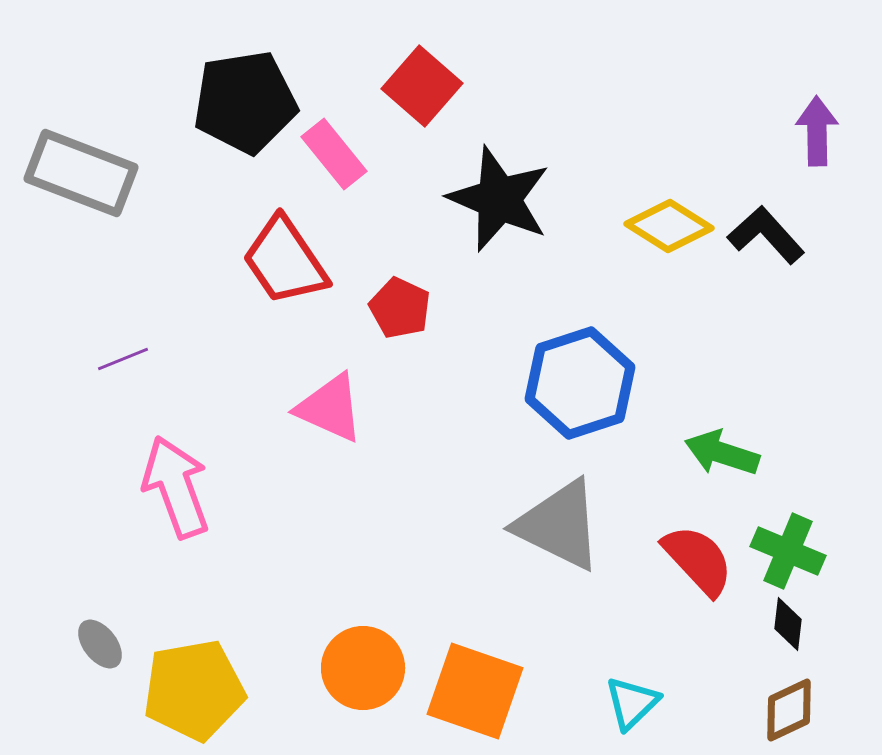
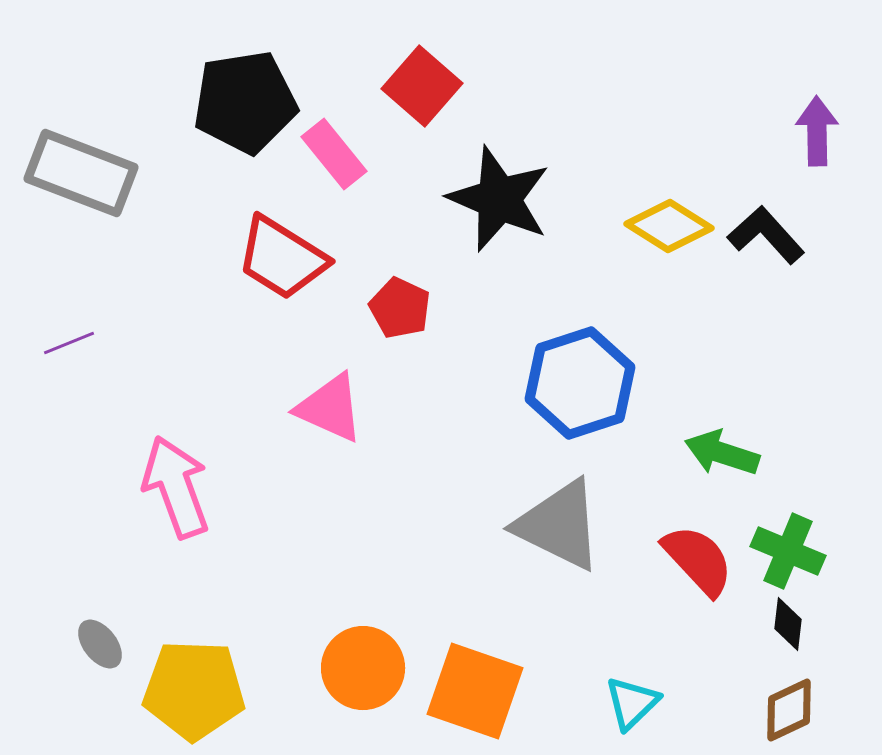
red trapezoid: moved 3 px left, 3 px up; rotated 24 degrees counterclockwise
purple line: moved 54 px left, 16 px up
yellow pentagon: rotated 12 degrees clockwise
